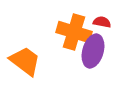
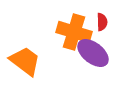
red semicircle: rotated 78 degrees clockwise
purple ellipse: moved 2 px down; rotated 68 degrees counterclockwise
